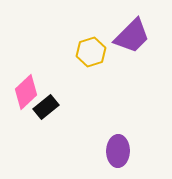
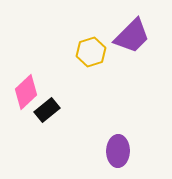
black rectangle: moved 1 px right, 3 px down
